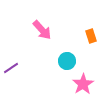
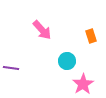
purple line: rotated 42 degrees clockwise
